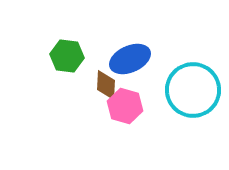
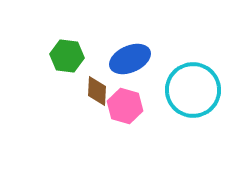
brown diamond: moved 9 px left, 6 px down
